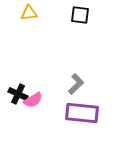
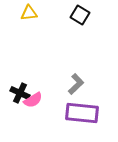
black square: rotated 24 degrees clockwise
black cross: moved 2 px right, 1 px up
